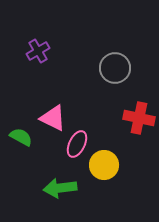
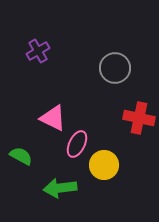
green semicircle: moved 19 px down
